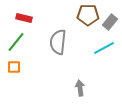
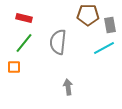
gray rectangle: moved 3 px down; rotated 49 degrees counterclockwise
green line: moved 8 px right, 1 px down
gray arrow: moved 12 px left, 1 px up
